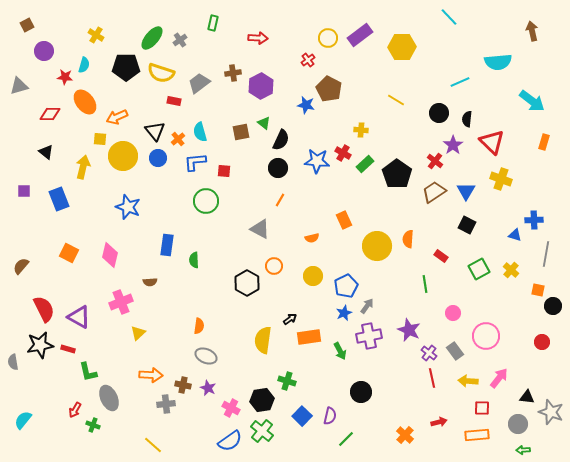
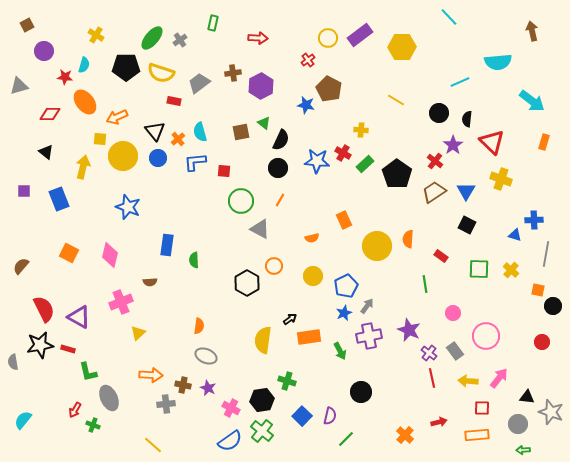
green circle at (206, 201): moved 35 px right
green square at (479, 269): rotated 30 degrees clockwise
